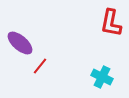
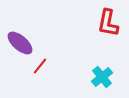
red L-shape: moved 3 px left
cyan cross: rotated 25 degrees clockwise
